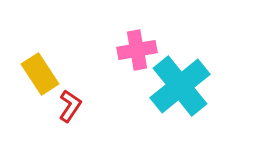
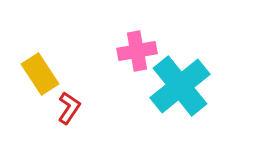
pink cross: moved 1 px down
red L-shape: moved 1 px left, 2 px down
